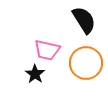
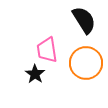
pink trapezoid: rotated 68 degrees clockwise
